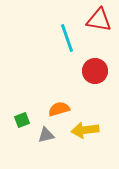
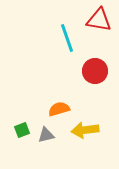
green square: moved 10 px down
